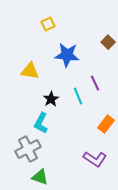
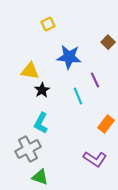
blue star: moved 2 px right, 2 px down
purple line: moved 3 px up
black star: moved 9 px left, 9 px up
